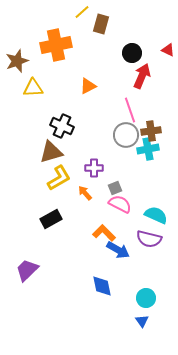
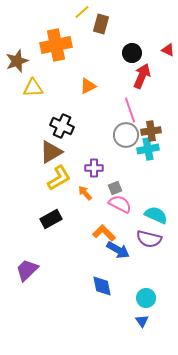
brown triangle: rotated 15 degrees counterclockwise
